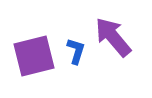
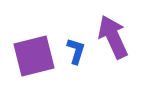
purple arrow: rotated 15 degrees clockwise
